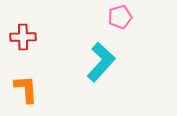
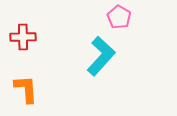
pink pentagon: moved 1 px left; rotated 25 degrees counterclockwise
cyan L-shape: moved 6 px up
